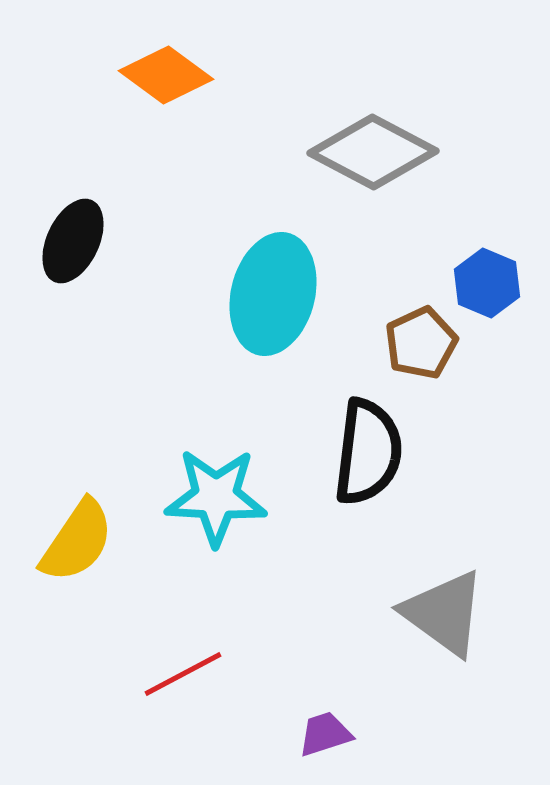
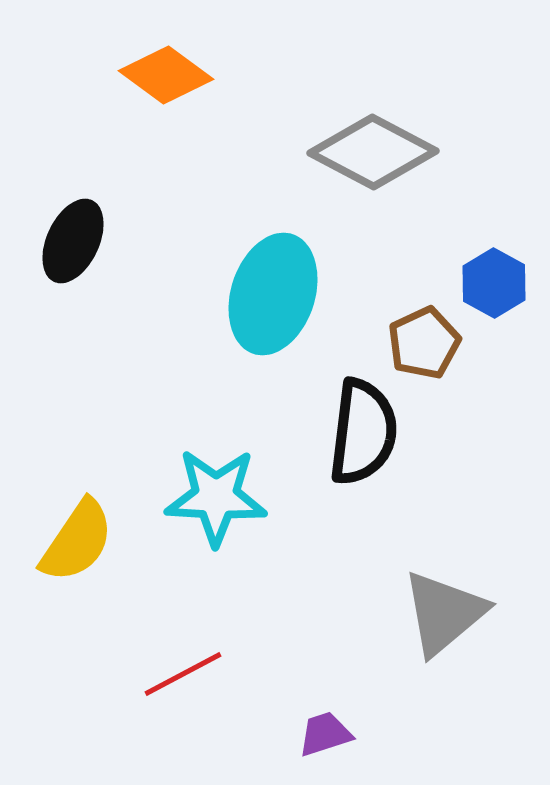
blue hexagon: moved 7 px right; rotated 6 degrees clockwise
cyan ellipse: rotated 4 degrees clockwise
brown pentagon: moved 3 px right
black semicircle: moved 5 px left, 20 px up
gray triangle: rotated 44 degrees clockwise
